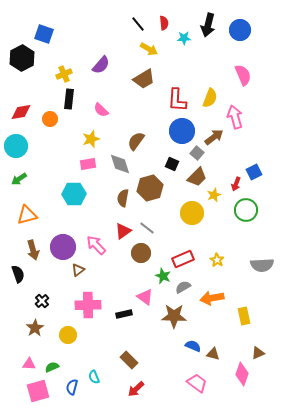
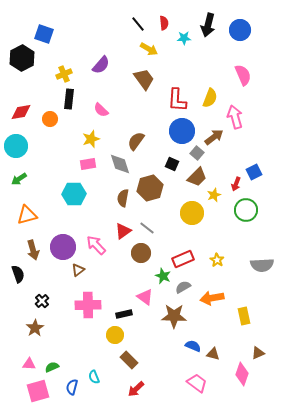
brown trapezoid at (144, 79): rotated 95 degrees counterclockwise
yellow circle at (68, 335): moved 47 px right
